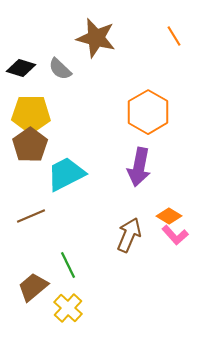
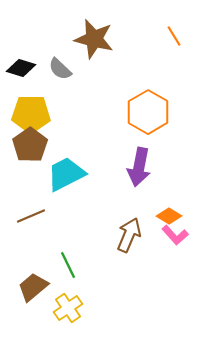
brown star: moved 2 px left, 1 px down
yellow cross: rotated 12 degrees clockwise
